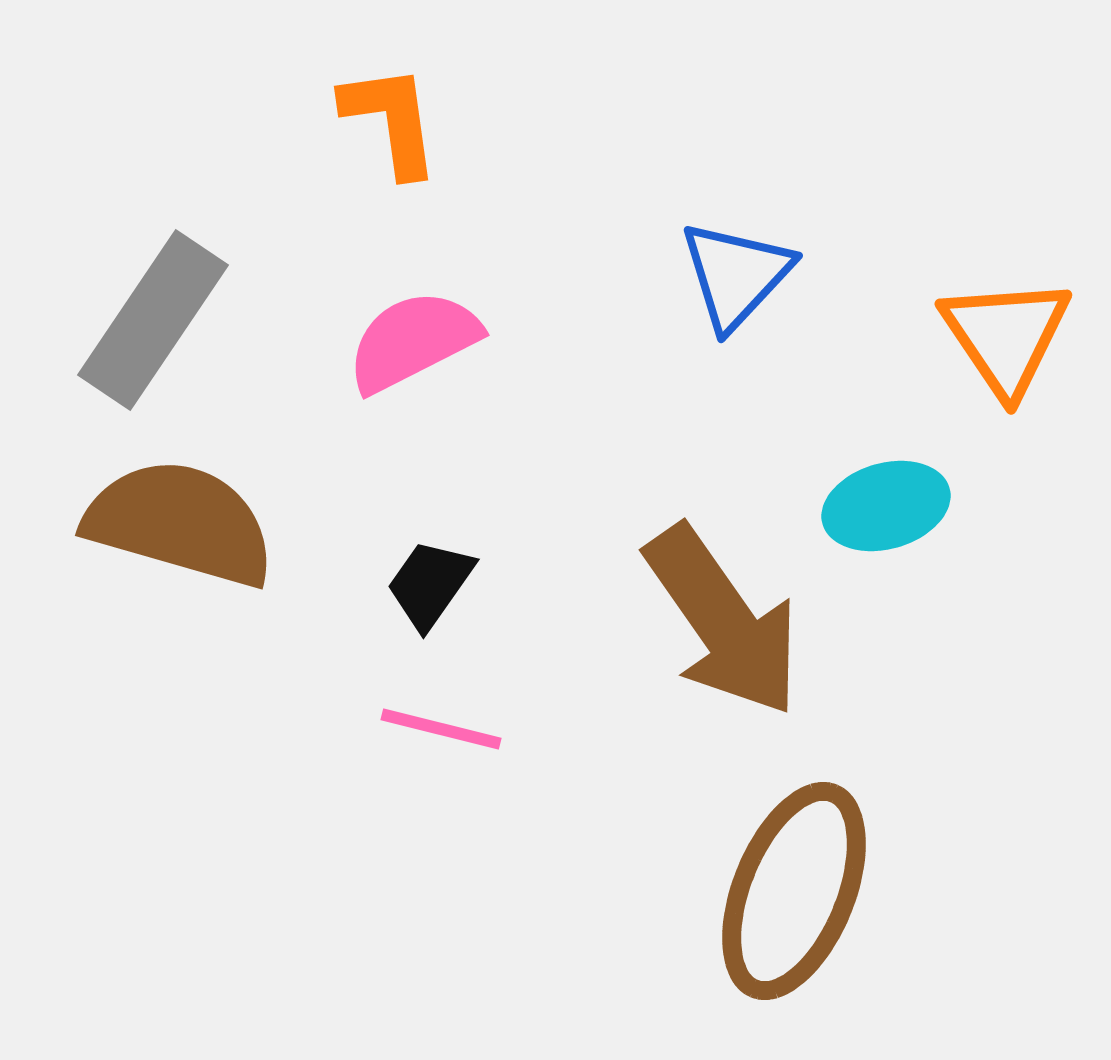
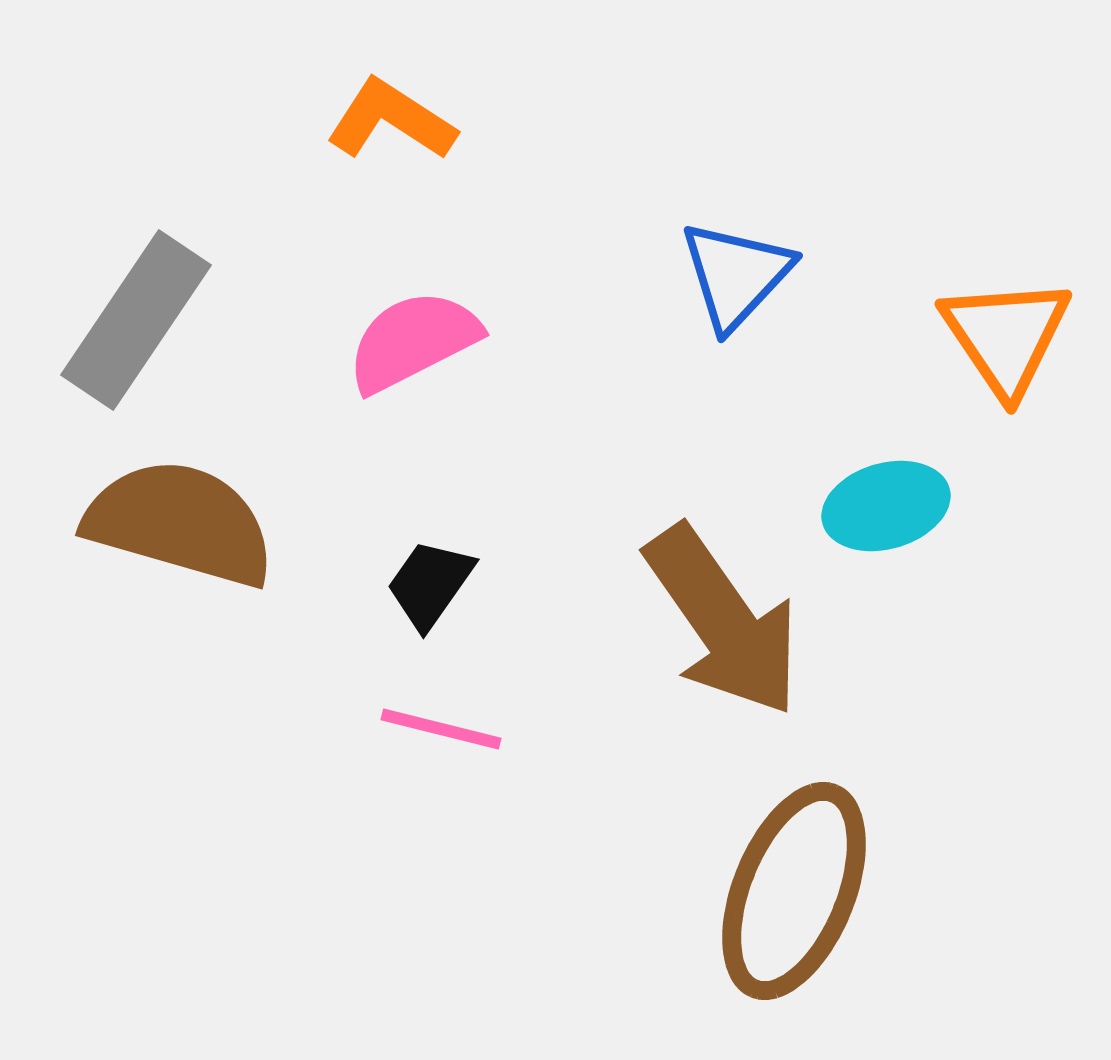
orange L-shape: rotated 49 degrees counterclockwise
gray rectangle: moved 17 px left
